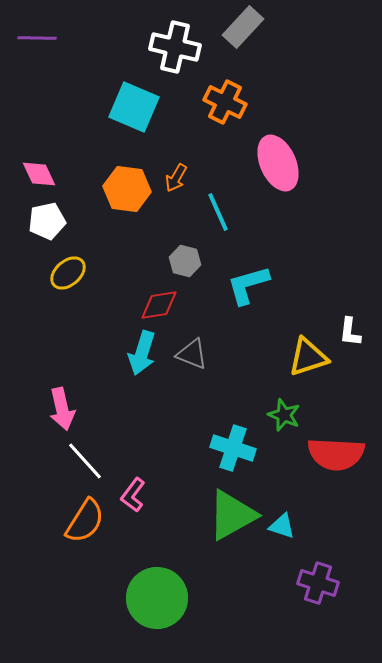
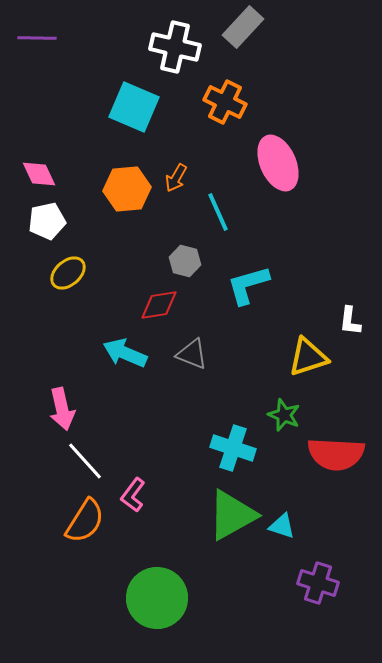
orange hexagon: rotated 12 degrees counterclockwise
white L-shape: moved 11 px up
cyan arrow: moved 17 px left; rotated 96 degrees clockwise
